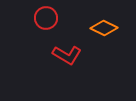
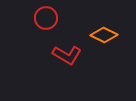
orange diamond: moved 7 px down
